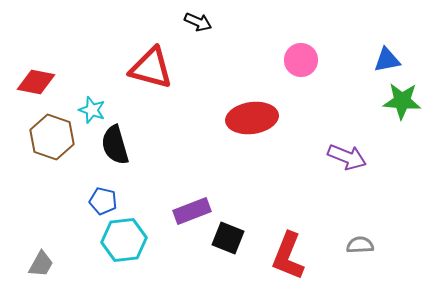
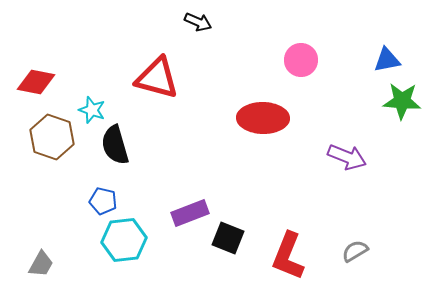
red triangle: moved 6 px right, 10 px down
red ellipse: moved 11 px right; rotated 9 degrees clockwise
purple rectangle: moved 2 px left, 2 px down
gray semicircle: moved 5 px left, 6 px down; rotated 28 degrees counterclockwise
